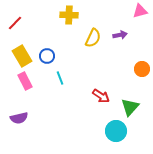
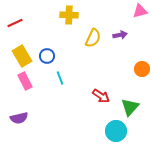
red line: rotated 21 degrees clockwise
